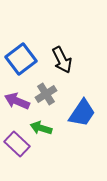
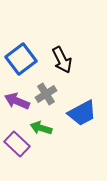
blue trapezoid: rotated 28 degrees clockwise
